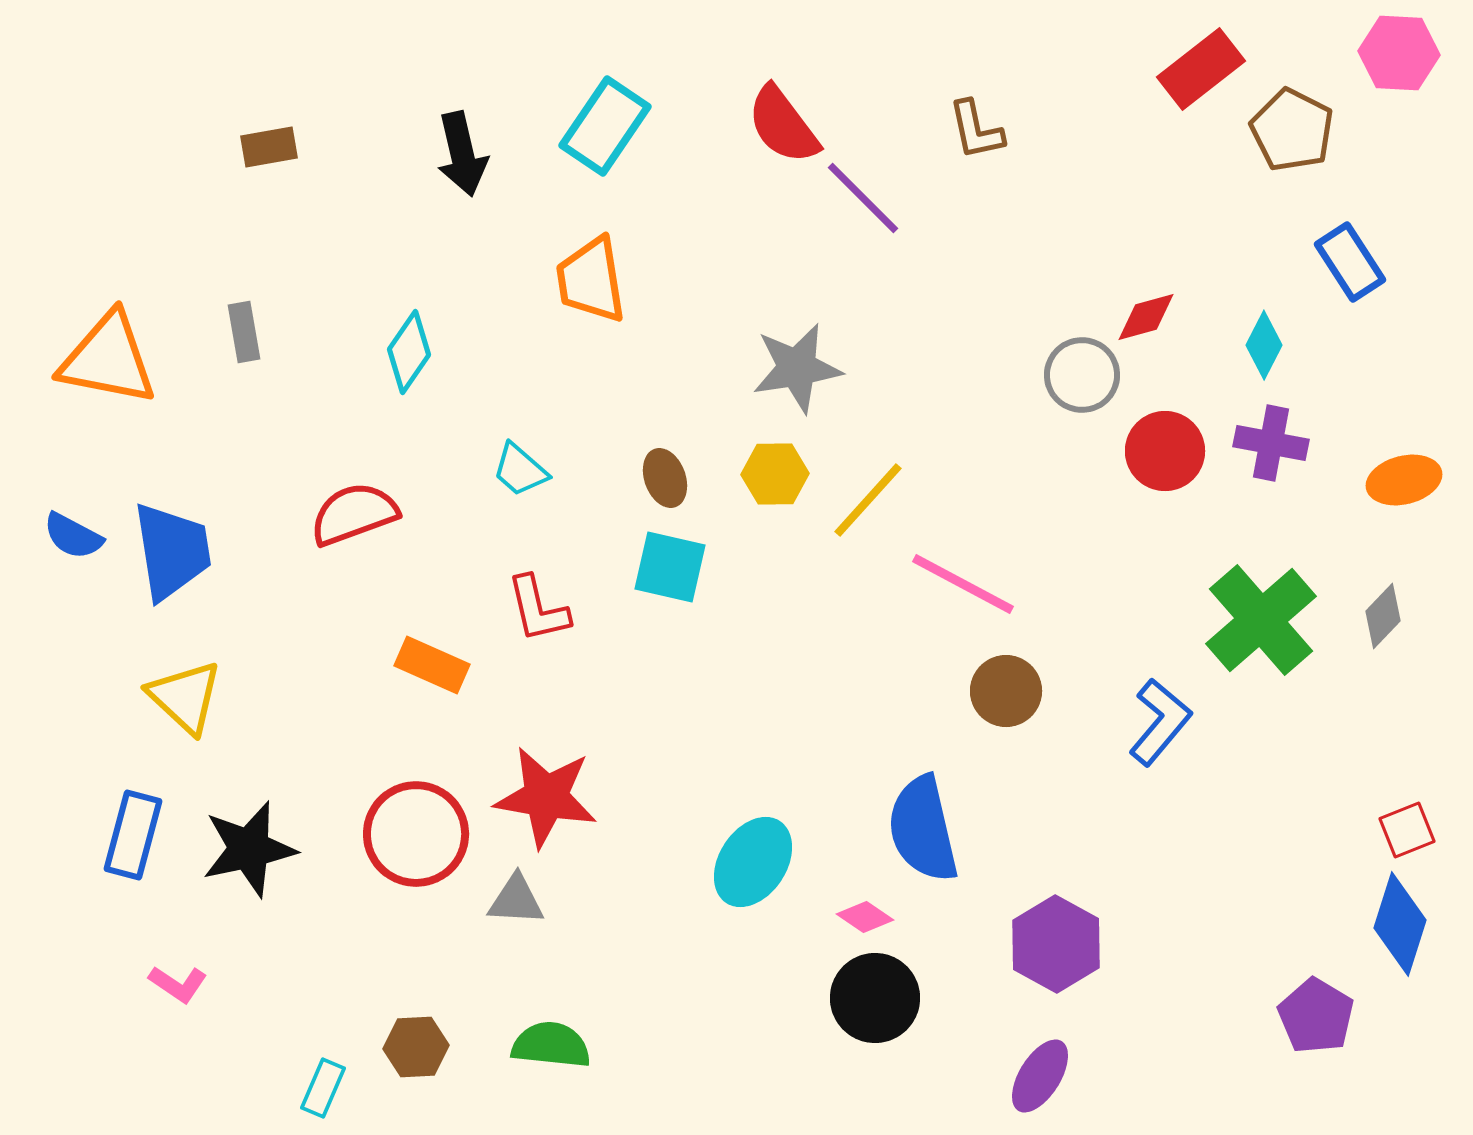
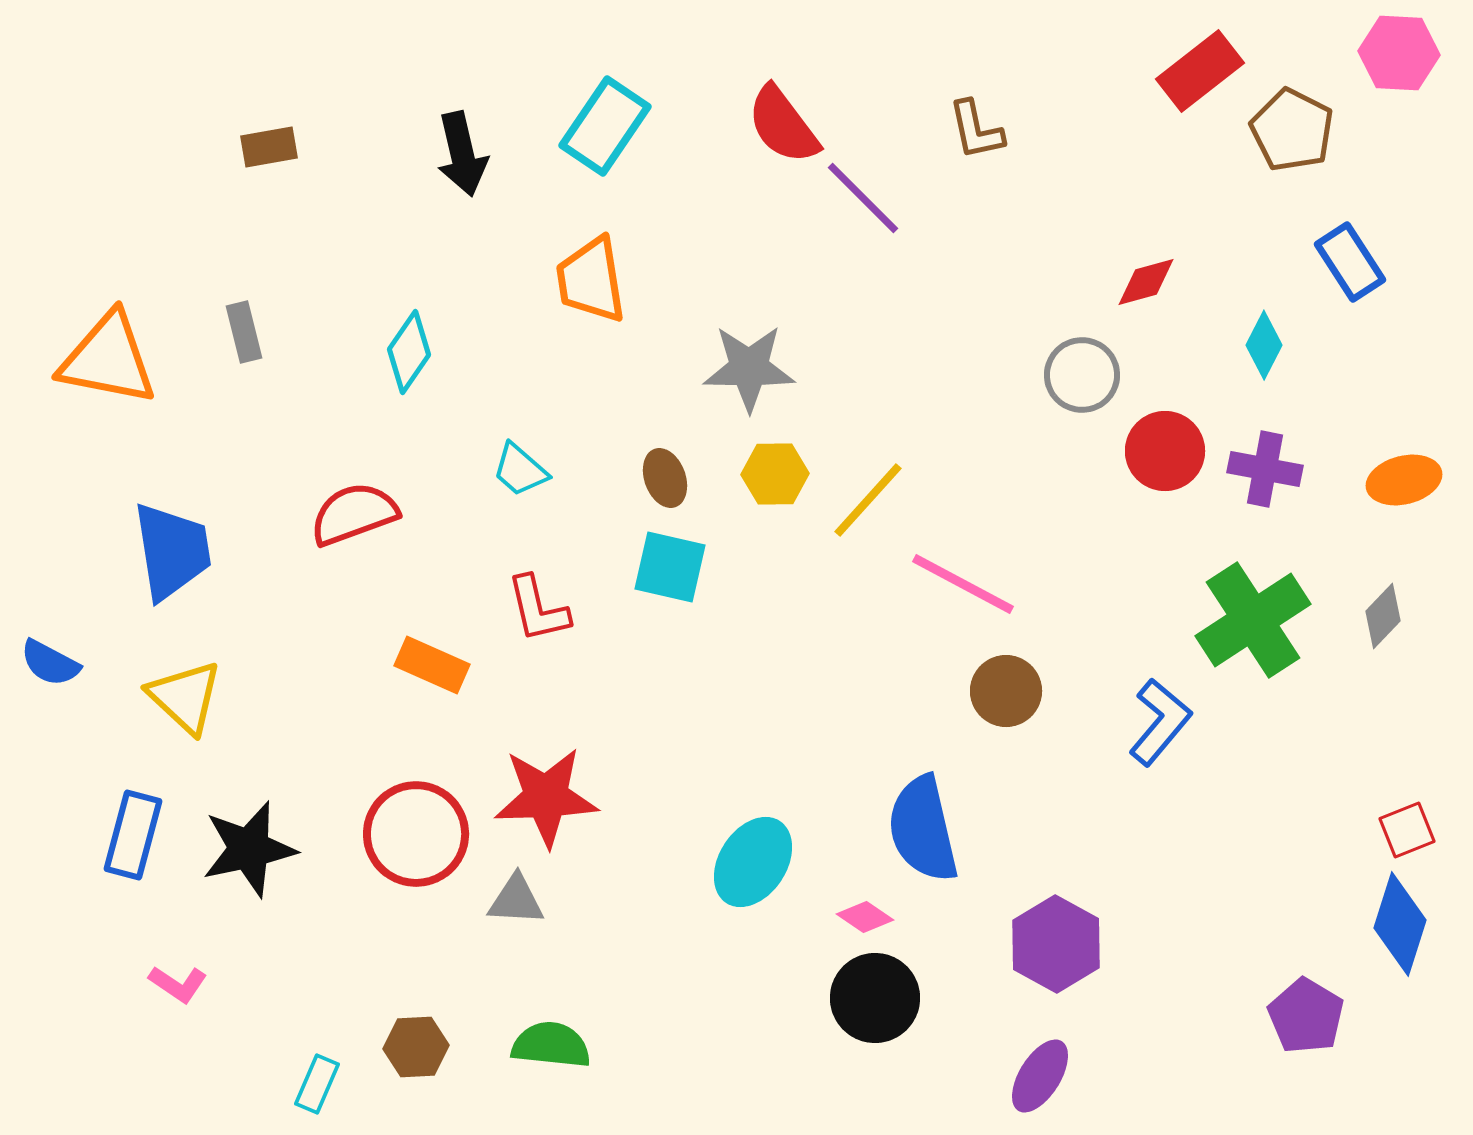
red rectangle at (1201, 69): moved 1 px left, 2 px down
red diamond at (1146, 317): moved 35 px up
gray rectangle at (244, 332): rotated 4 degrees counterclockwise
gray star at (797, 368): moved 48 px left; rotated 10 degrees clockwise
purple cross at (1271, 443): moved 6 px left, 26 px down
blue semicircle at (73, 536): moved 23 px left, 127 px down
green cross at (1261, 620): moved 8 px left; rotated 8 degrees clockwise
red star at (546, 797): rotated 12 degrees counterclockwise
purple pentagon at (1316, 1016): moved 10 px left
cyan rectangle at (323, 1088): moved 6 px left, 4 px up
